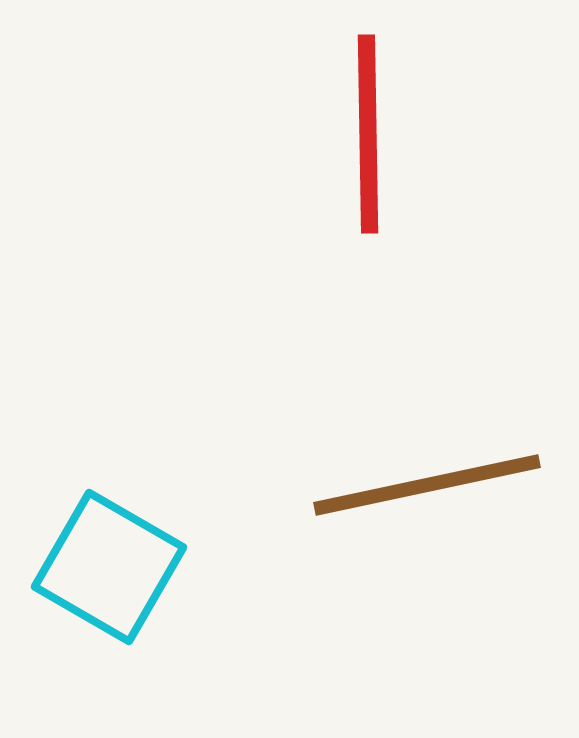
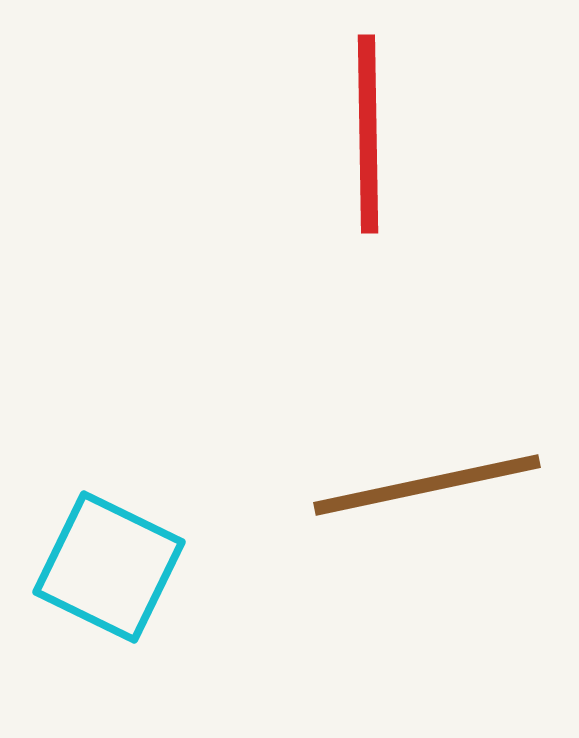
cyan square: rotated 4 degrees counterclockwise
